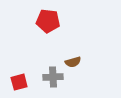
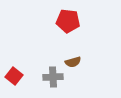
red pentagon: moved 20 px right
red square: moved 5 px left, 6 px up; rotated 36 degrees counterclockwise
